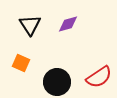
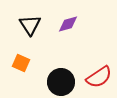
black circle: moved 4 px right
